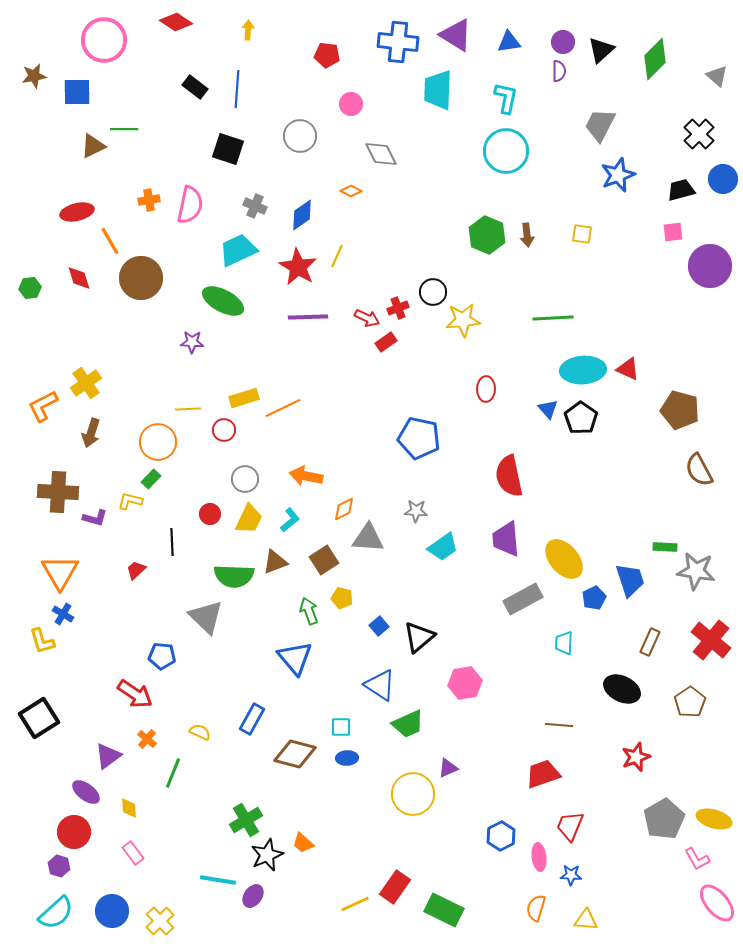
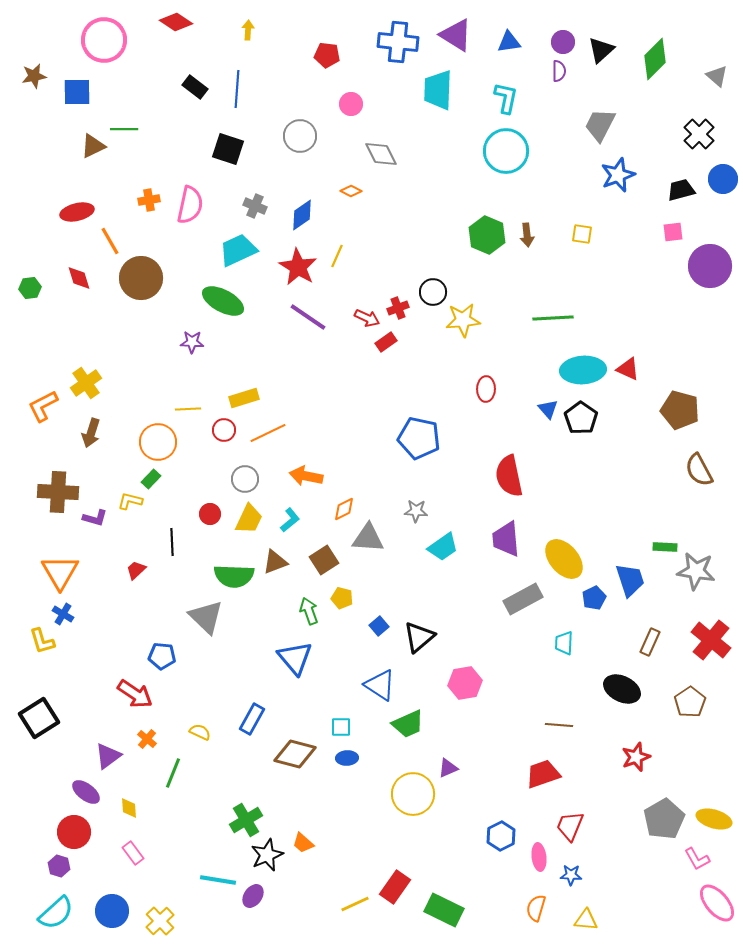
purple line at (308, 317): rotated 36 degrees clockwise
orange line at (283, 408): moved 15 px left, 25 px down
